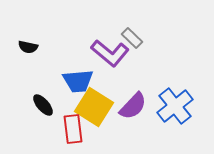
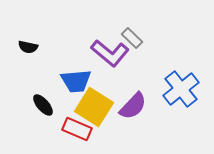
blue trapezoid: moved 2 px left
blue cross: moved 6 px right, 17 px up
red rectangle: moved 4 px right; rotated 60 degrees counterclockwise
